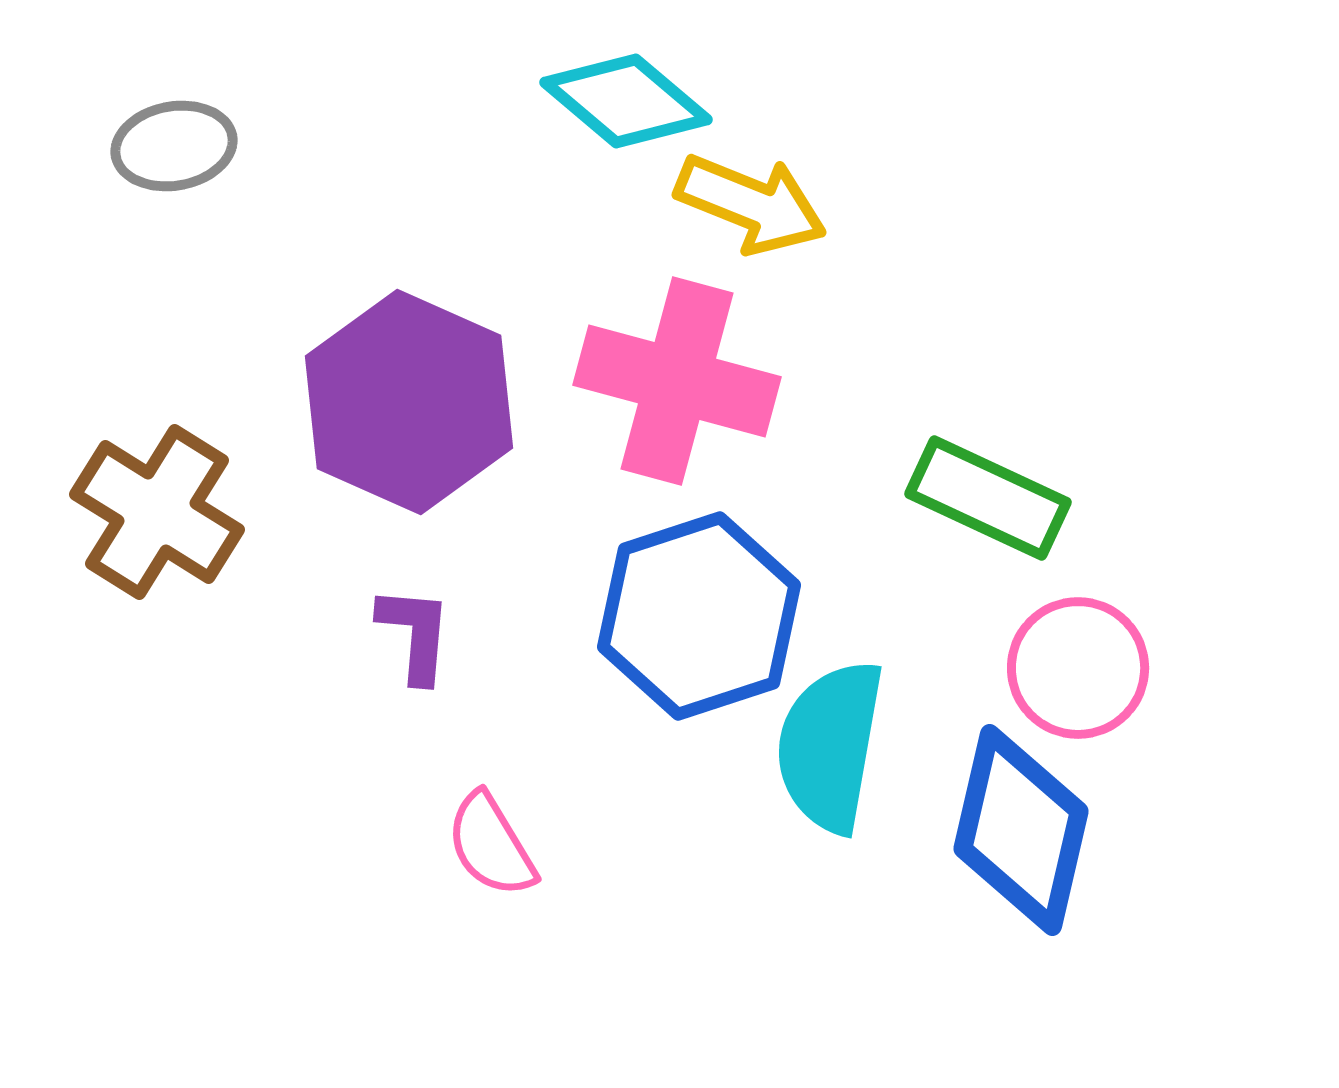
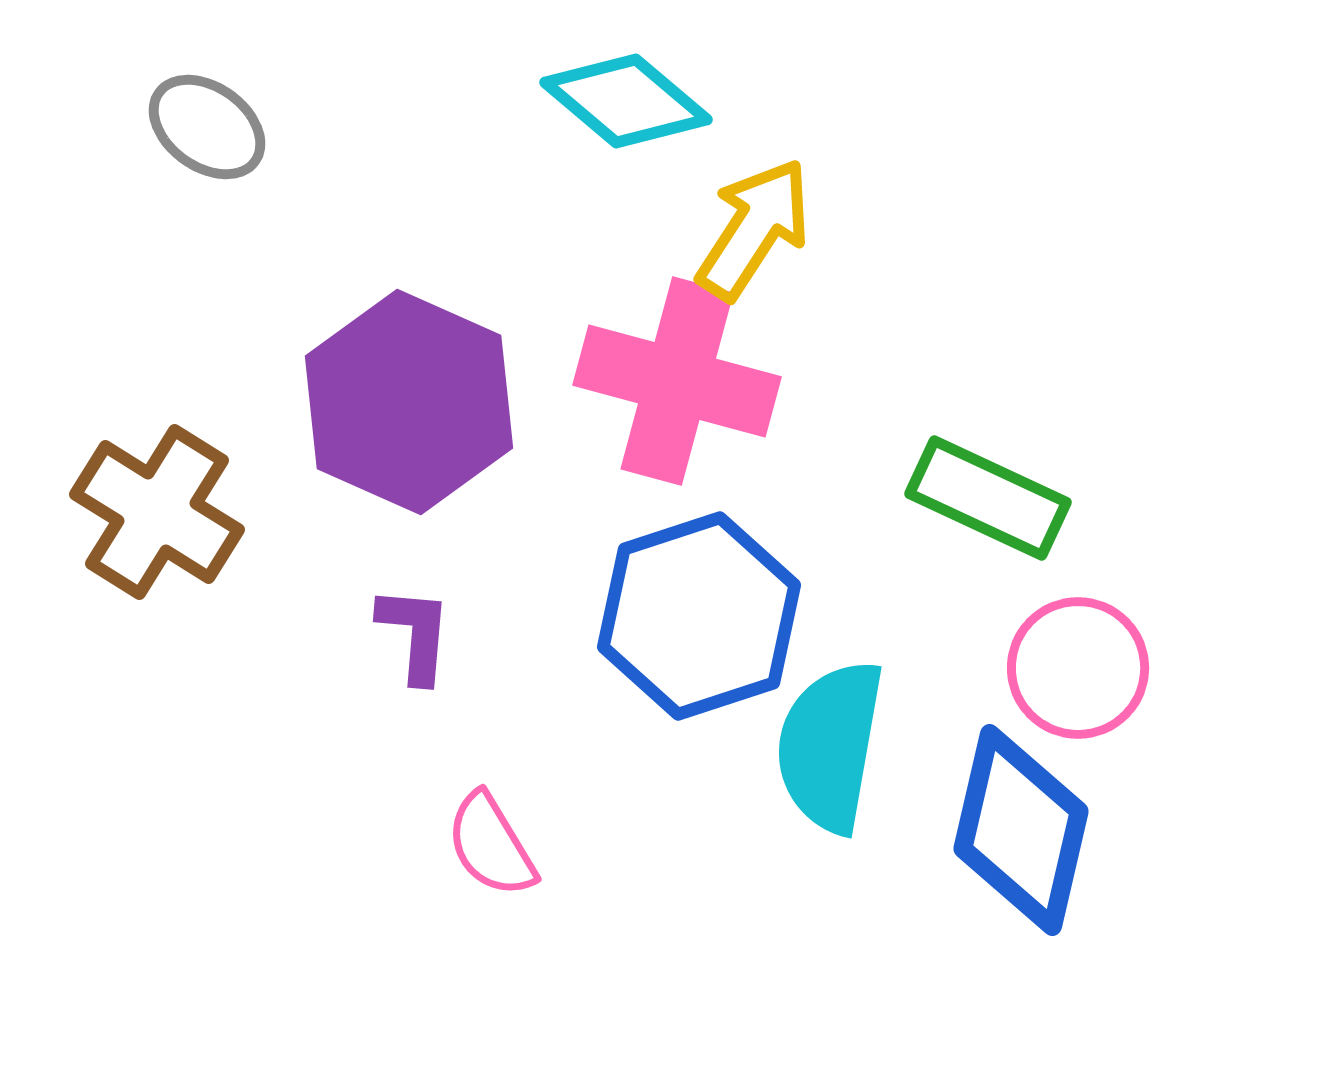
gray ellipse: moved 33 px right, 19 px up; rotated 46 degrees clockwise
yellow arrow: moved 3 px right, 25 px down; rotated 79 degrees counterclockwise
